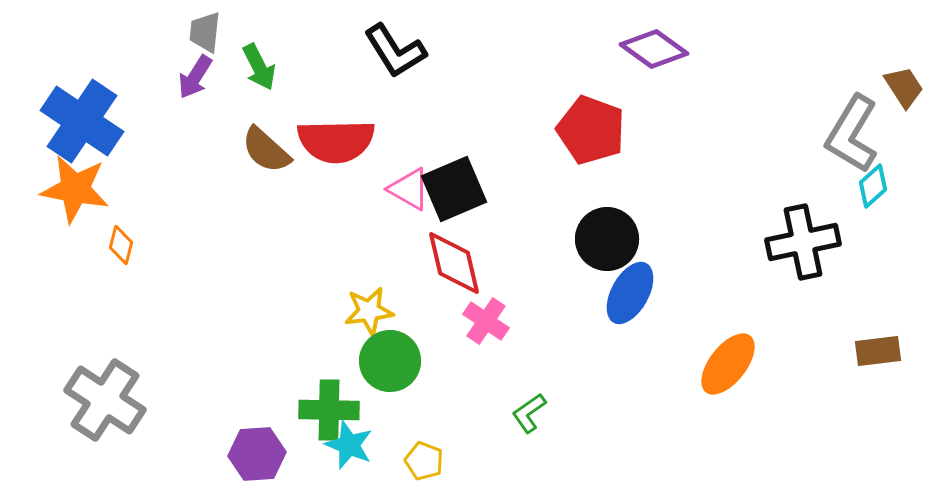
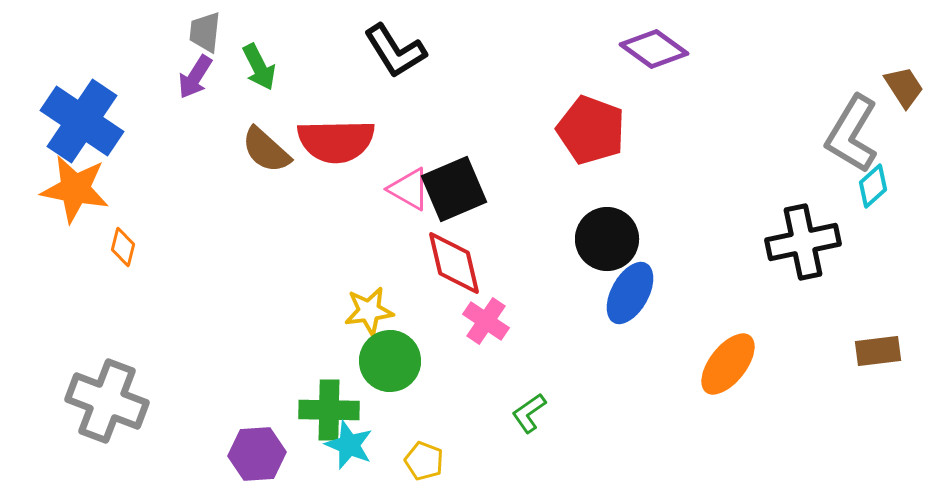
orange diamond: moved 2 px right, 2 px down
gray cross: moved 2 px right, 1 px down; rotated 12 degrees counterclockwise
